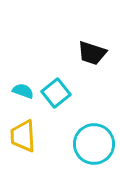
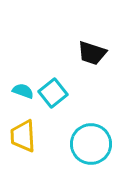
cyan square: moved 3 px left
cyan circle: moved 3 px left
